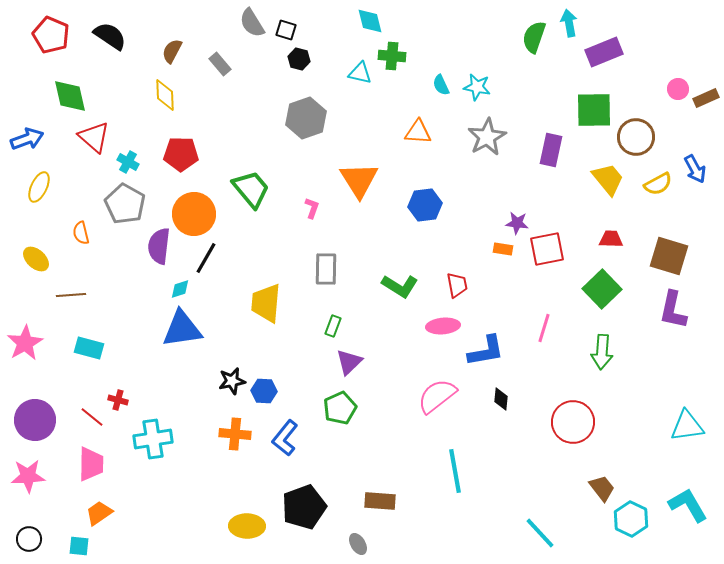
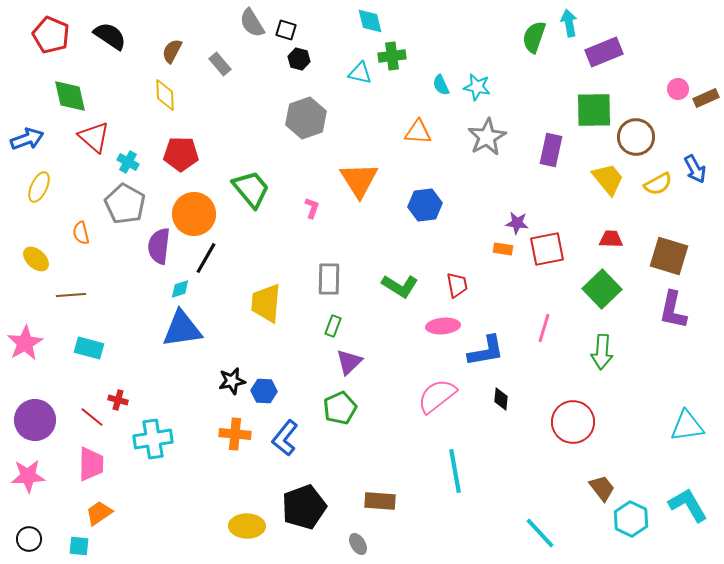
green cross at (392, 56): rotated 12 degrees counterclockwise
gray rectangle at (326, 269): moved 3 px right, 10 px down
